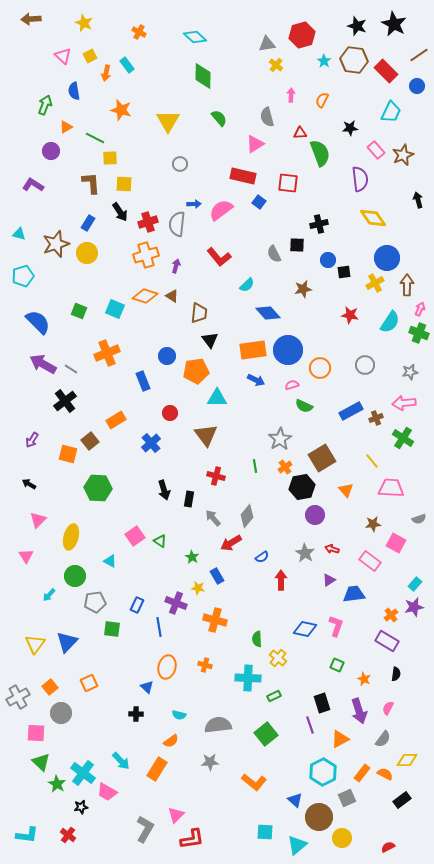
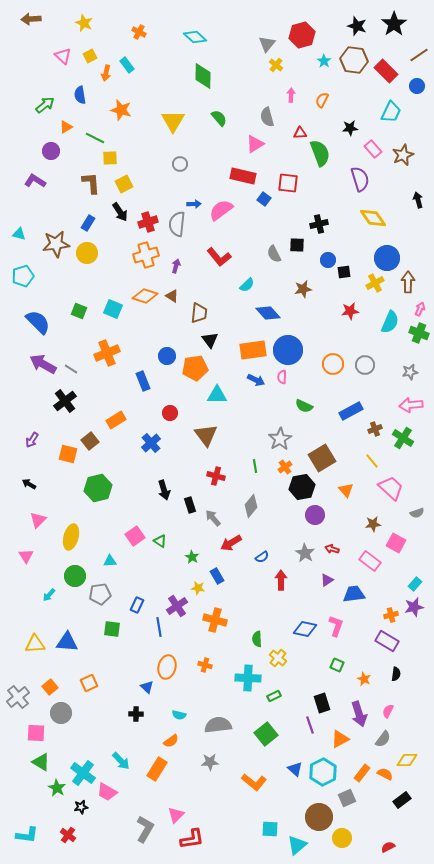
black star at (394, 24): rotated 10 degrees clockwise
gray triangle at (267, 44): rotated 42 degrees counterclockwise
blue semicircle at (74, 91): moved 6 px right, 4 px down
green arrow at (45, 105): rotated 30 degrees clockwise
yellow triangle at (168, 121): moved 5 px right
pink rectangle at (376, 150): moved 3 px left, 1 px up
purple semicircle at (360, 179): rotated 10 degrees counterclockwise
yellow square at (124, 184): rotated 30 degrees counterclockwise
purple L-shape at (33, 185): moved 2 px right, 4 px up
blue square at (259, 202): moved 5 px right, 3 px up
brown star at (56, 244): rotated 12 degrees clockwise
brown arrow at (407, 285): moved 1 px right, 3 px up
cyan square at (115, 309): moved 2 px left
red star at (350, 315): moved 4 px up; rotated 18 degrees counterclockwise
cyan semicircle at (390, 322): rotated 10 degrees counterclockwise
orange circle at (320, 368): moved 13 px right, 4 px up
orange pentagon at (196, 371): moved 1 px left, 3 px up
pink semicircle at (292, 385): moved 10 px left, 8 px up; rotated 72 degrees counterclockwise
cyan triangle at (217, 398): moved 3 px up
pink arrow at (404, 403): moved 7 px right, 2 px down
brown cross at (376, 418): moved 1 px left, 11 px down
green hexagon at (98, 488): rotated 16 degrees counterclockwise
pink trapezoid at (391, 488): rotated 40 degrees clockwise
black rectangle at (189, 499): moved 1 px right, 6 px down; rotated 28 degrees counterclockwise
gray diamond at (247, 516): moved 4 px right, 10 px up
gray semicircle at (419, 519): moved 2 px left, 6 px up
cyan triangle at (110, 561): rotated 32 degrees counterclockwise
purple triangle at (329, 580): moved 2 px left
gray pentagon at (95, 602): moved 5 px right, 8 px up
purple cross at (176, 603): moved 1 px right, 3 px down; rotated 35 degrees clockwise
orange cross at (391, 615): rotated 24 degrees clockwise
blue triangle at (67, 642): rotated 50 degrees clockwise
yellow triangle at (35, 644): rotated 50 degrees clockwise
gray cross at (18, 697): rotated 10 degrees counterclockwise
pink semicircle at (388, 708): moved 3 px down
purple arrow at (359, 711): moved 3 px down
green triangle at (41, 762): rotated 12 degrees counterclockwise
green star at (57, 784): moved 4 px down
blue triangle at (295, 800): moved 31 px up
cyan square at (265, 832): moved 5 px right, 3 px up
